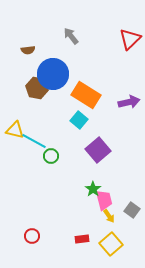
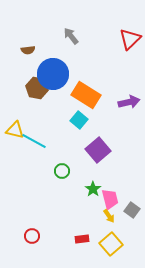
green circle: moved 11 px right, 15 px down
pink trapezoid: moved 6 px right, 1 px up
